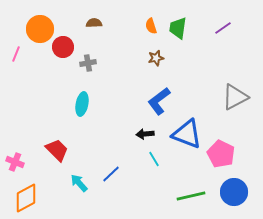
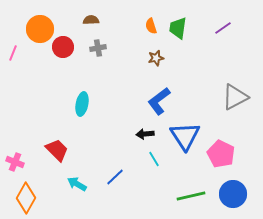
brown semicircle: moved 3 px left, 3 px up
pink line: moved 3 px left, 1 px up
gray cross: moved 10 px right, 15 px up
blue triangle: moved 2 px left, 2 px down; rotated 36 degrees clockwise
blue line: moved 4 px right, 3 px down
cyan arrow: moved 2 px left, 1 px down; rotated 18 degrees counterclockwise
blue circle: moved 1 px left, 2 px down
orange diamond: rotated 32 degrees counterclockwise
